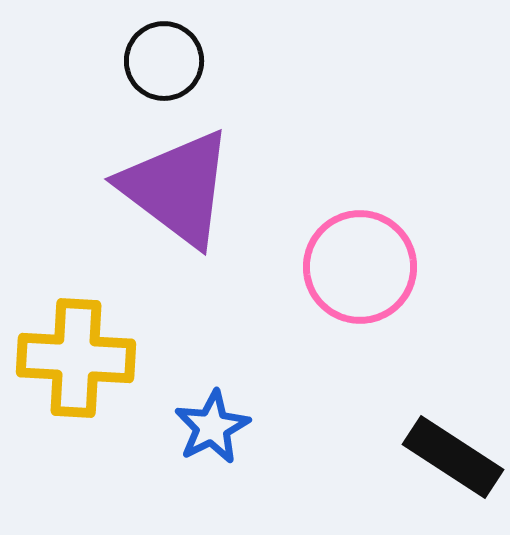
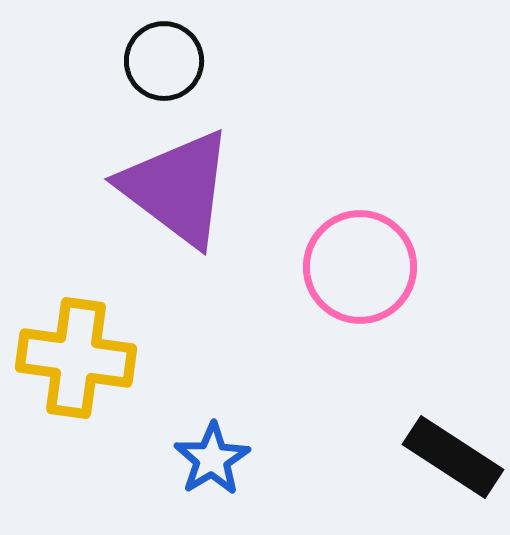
yellow cross: rotated 5 degrees clockwise
blue star: moved 32 px down; rotated 4 degrees counterclockwise
